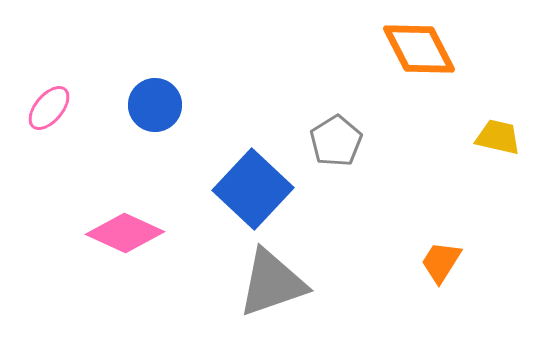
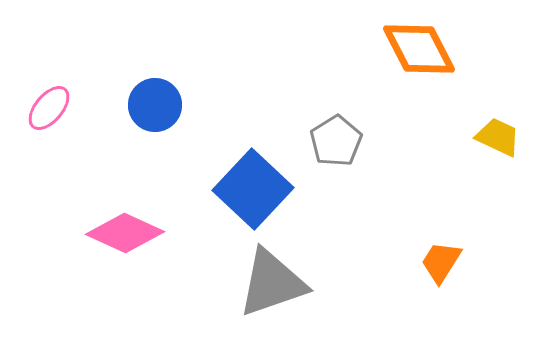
yellow trapezoid: rotated 12 degrees clockwise
